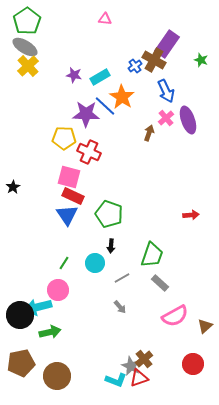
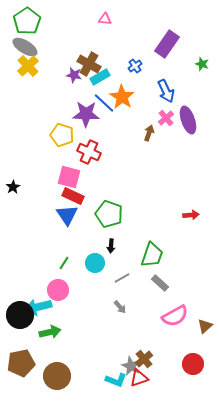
brown cross at (154, 60): moved 65 px left, 4 px down
green star at (201, 60): moved 1 px right, 4 px down
blue line at (105, 106): moved 1 px left, 3 px up
yellow pentagon at (64, 138): moved 2 px left, 3 px up; rotated 15 degrees clockwise
